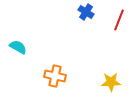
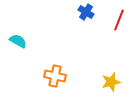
cyan semicircle: moved 6 px up
yellow star: rotated 12 degrees counterclockwise
